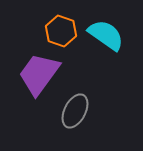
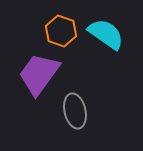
cyan semicircle: moved 1 px up
gray ellipse: rotated 40 degrees counterclockwise
